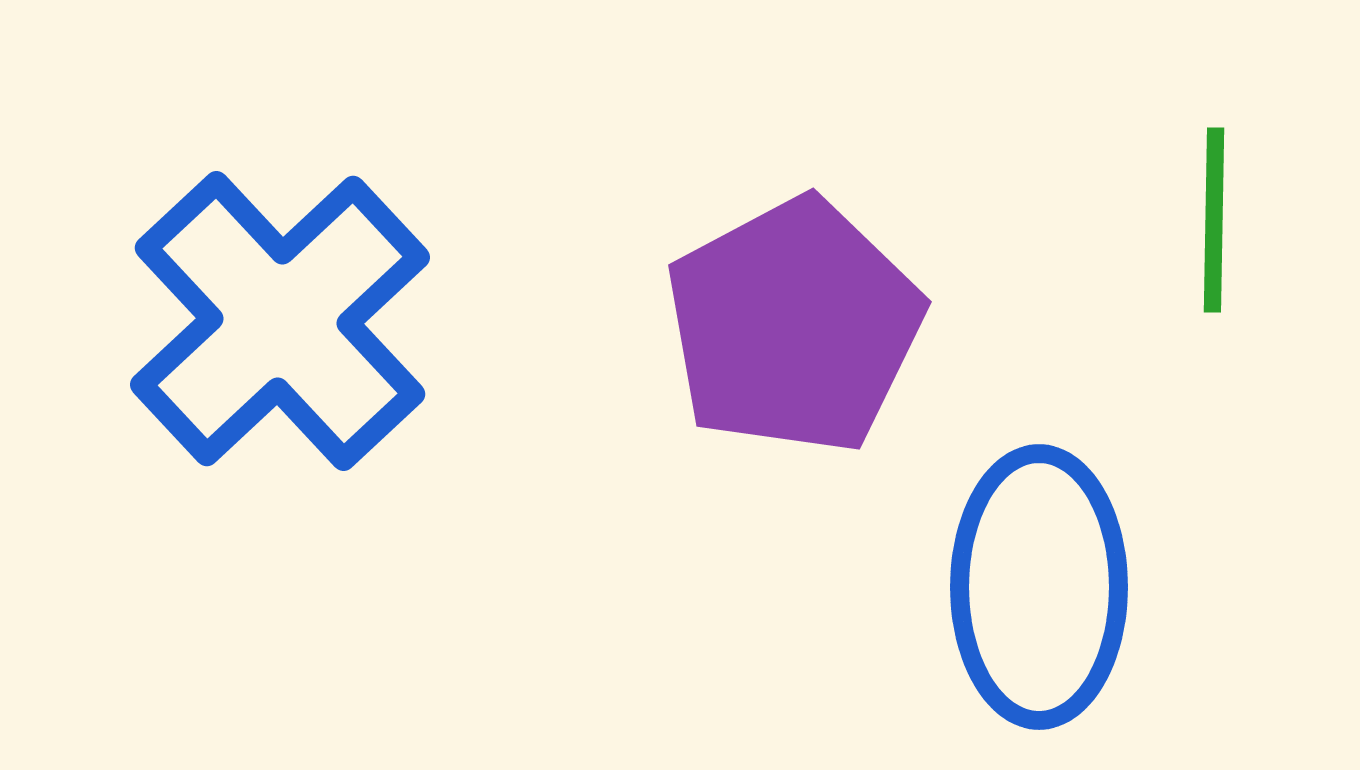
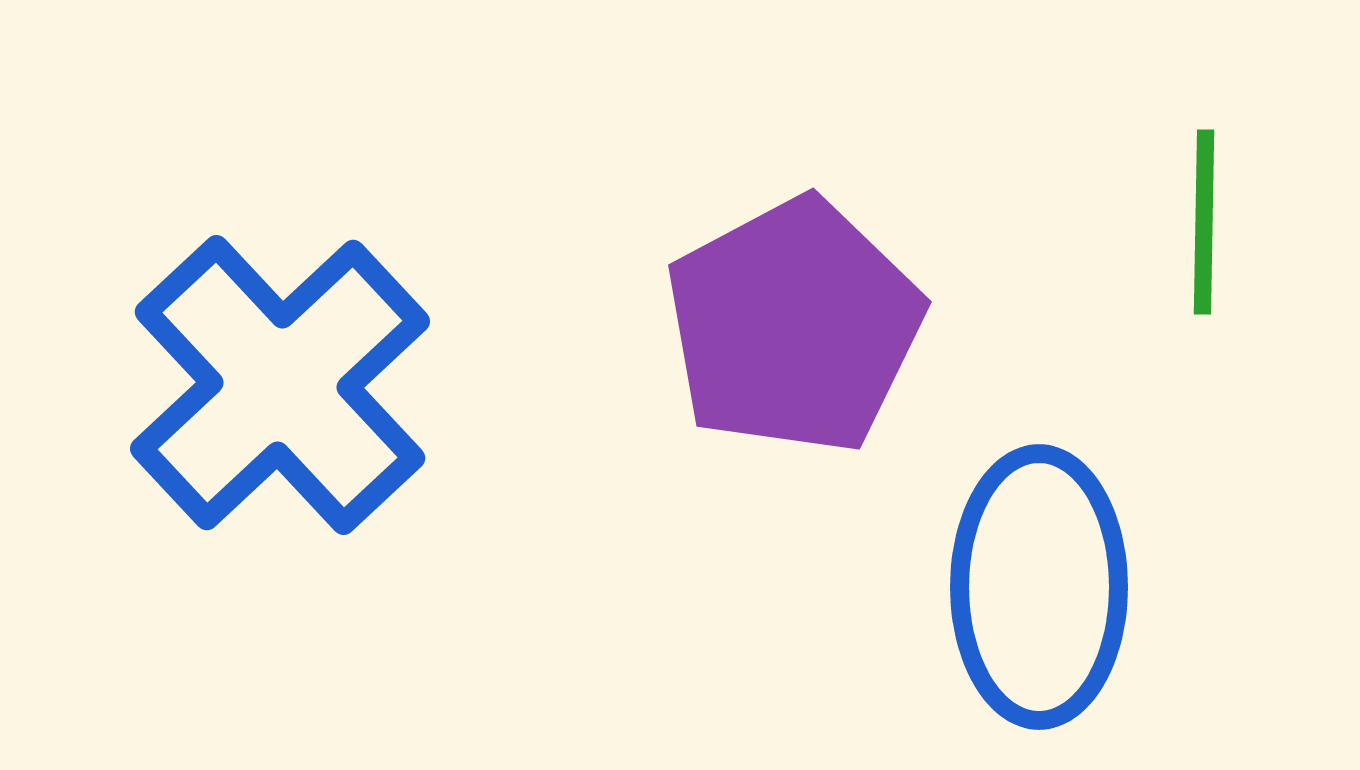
green line: moved 10 px left, 2 px down
blue cross: moved 64 px down
